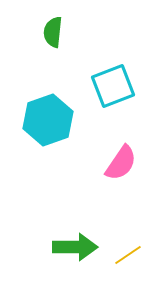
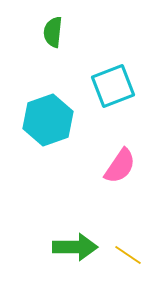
pink semicircle: moved 1 px left, 3 px down
yellow line: rotated 68 degrees clockwise
